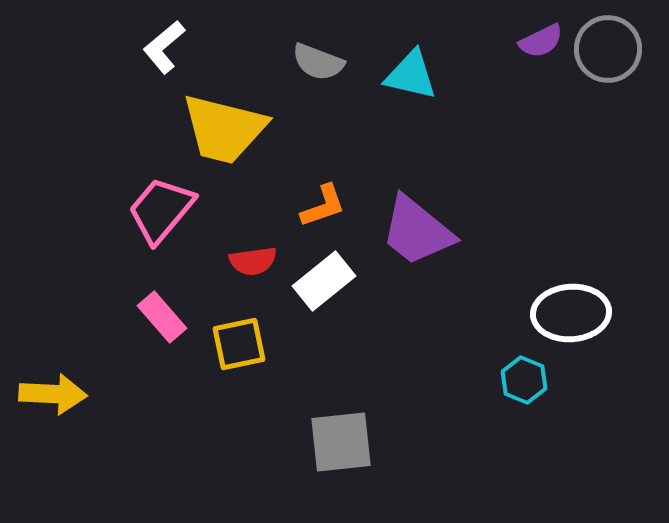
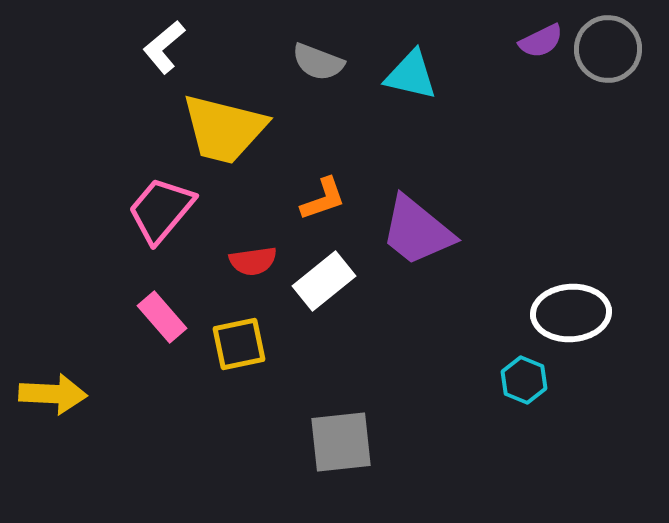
orange L-shape: moved 7 px up
